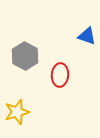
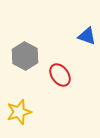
red ellipse: rotated 40 degrees counterclockwise
yellow star: moved 2 px right
